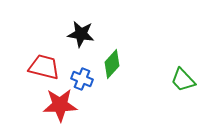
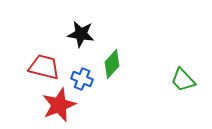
red star: moved 1 px left; rotated 20 degrees counterclockwise
